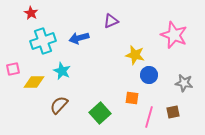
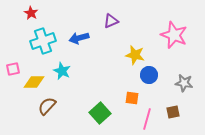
brown semicircle: moved 12 px left, 1 px down
pink line: moved 2 px left, 2 px down
